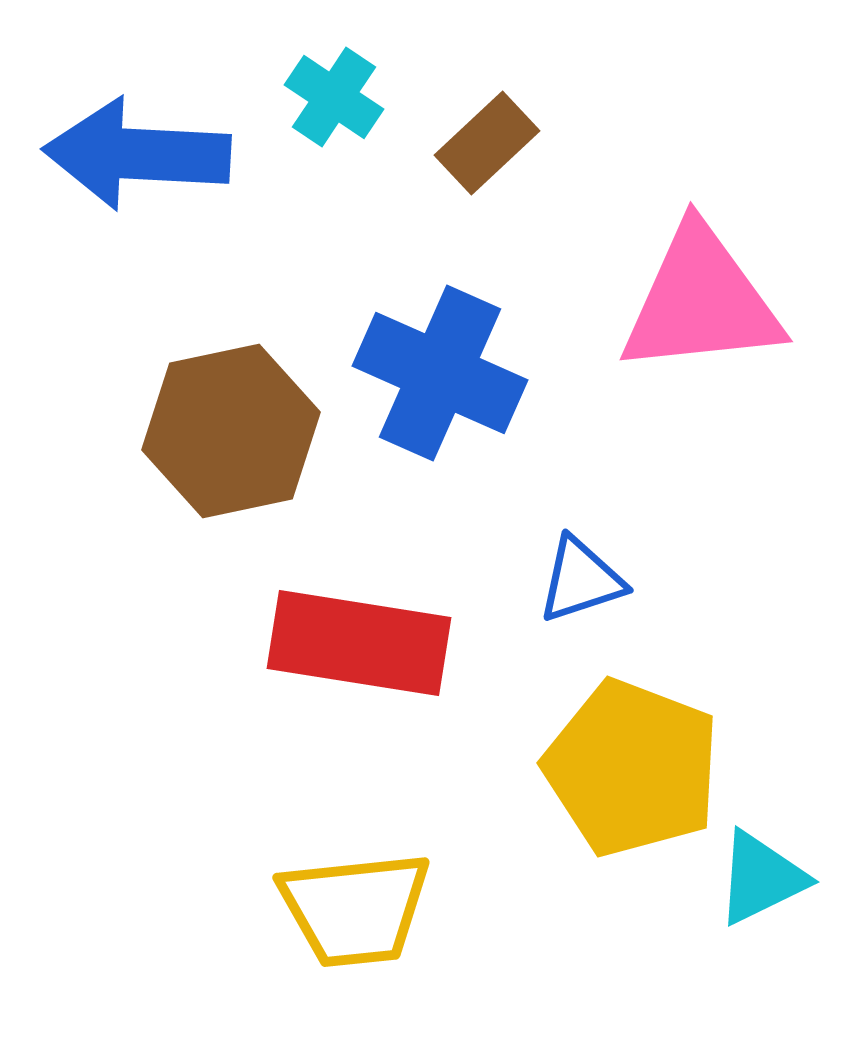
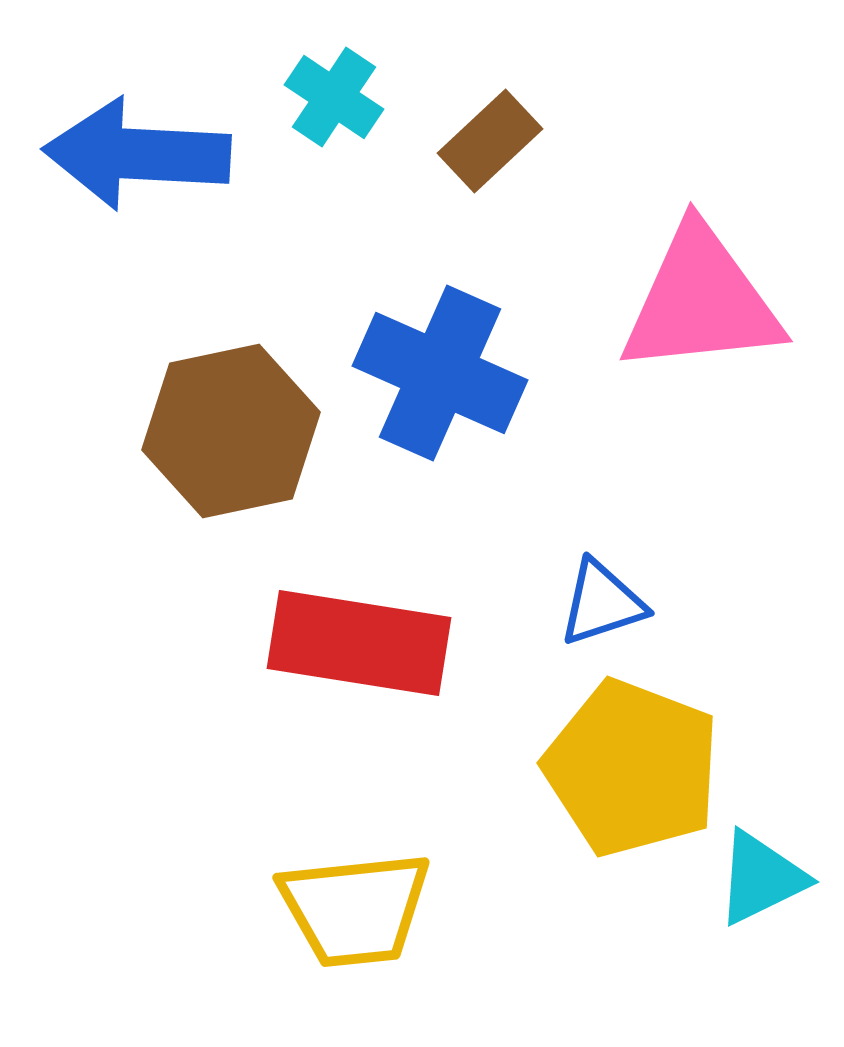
brown rectangle: moved 3 px right, 2 px up
blue triangle: moved 21 px right, 23 px down
